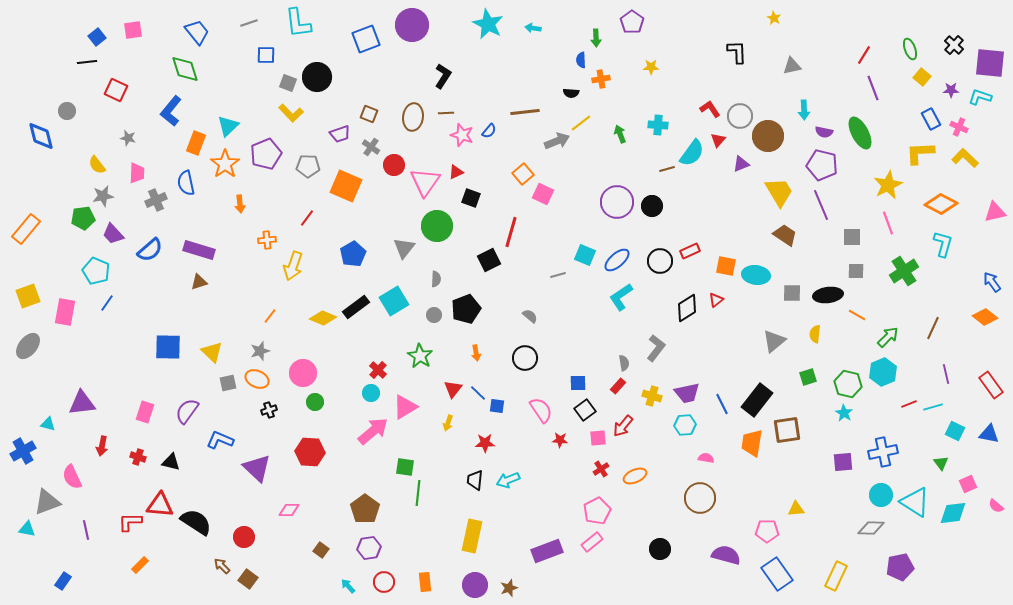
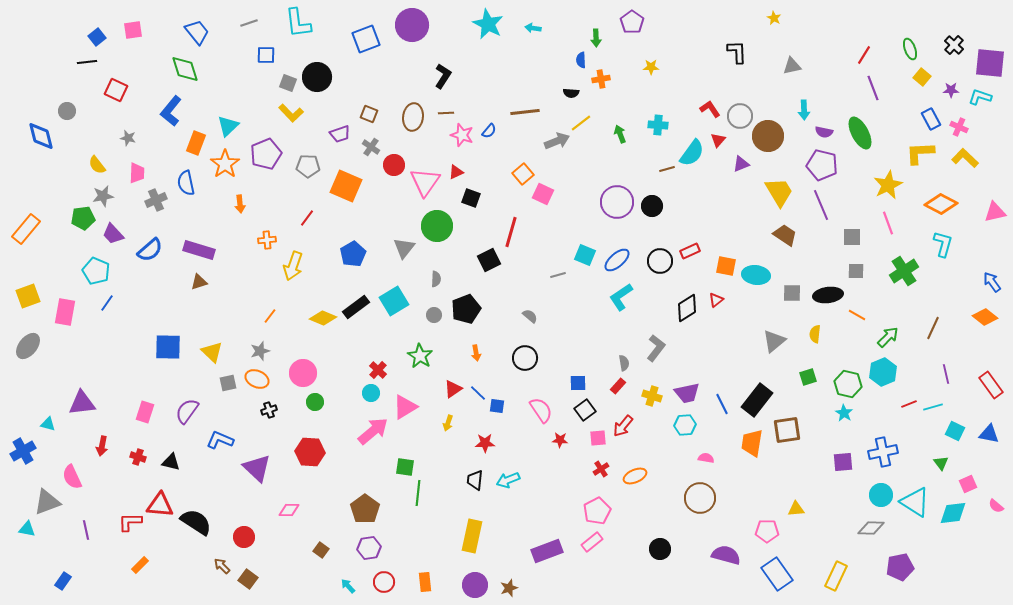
red triangle at (453, 389): rotated 18 degrees clockwise
